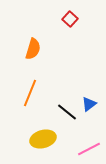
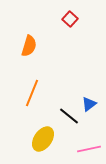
orange semicircle: moved 4 px left, 3 px up
orange line: moved 2 px right
black line: moved 2 px right, 4 px down
yellow ellipse: rotated 40 degrees counterclockwise
pink line: rotated 15 degrees clockwise
